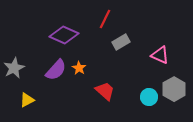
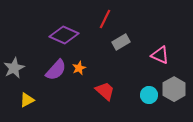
orange star: rotated 16 degrees clockwise
cyan circle: moved 2 px up
